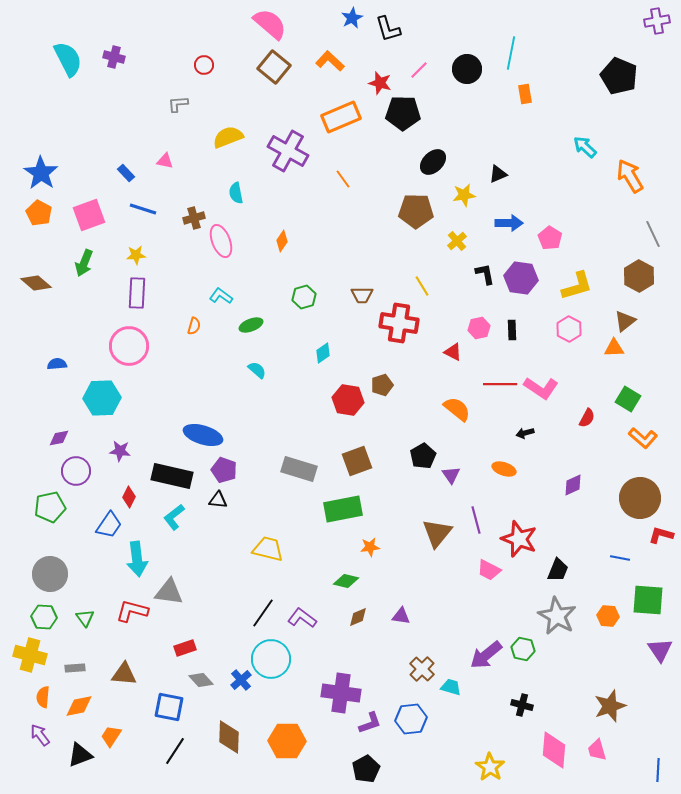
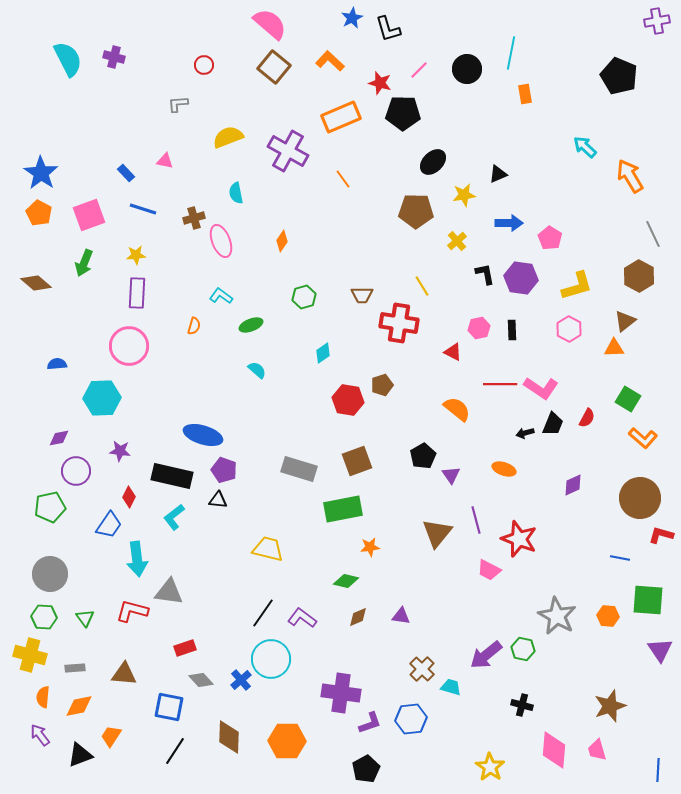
black trapezoid at (558, 570): moved 5 px left, 146 px up
